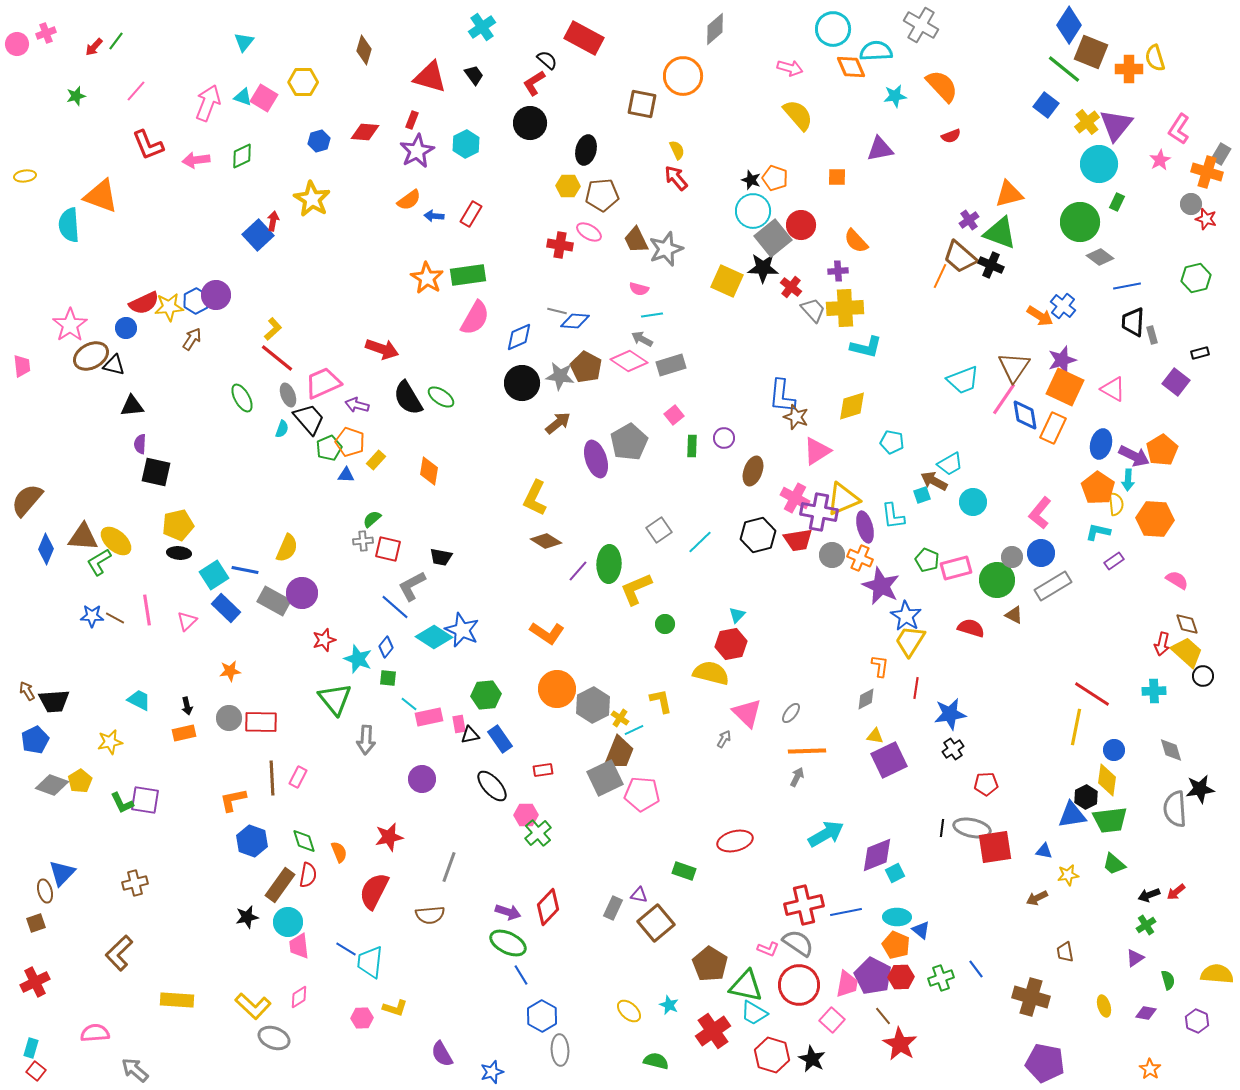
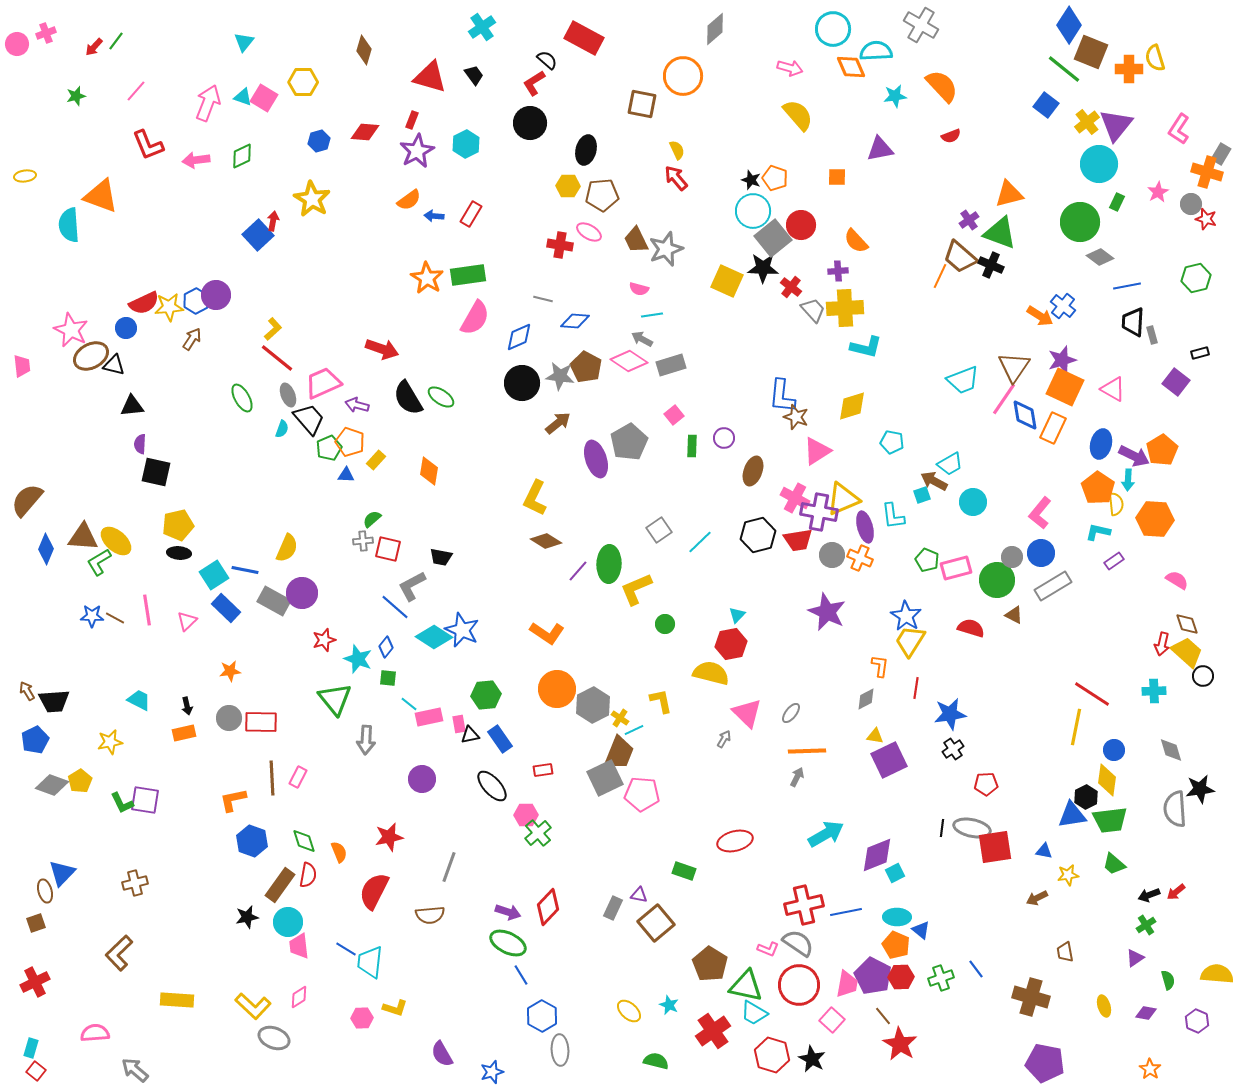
pink star at (1160, 160): moved 2 px left, 32 px down
gray line at (557, 311): moved 14 px left, 12 px up
pink star at (70, 325): moved 1 px right, 5 px down; rotated 12 degrees counterclockwise
purple star at (881, 586): moved 54 px left, 26 px down
